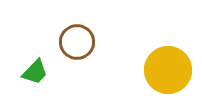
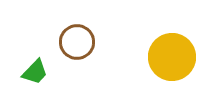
yellow circle: moved 4 px right, 13 px up
